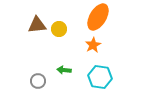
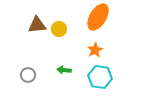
orange star: moved 2 px right, 5 px down
gray circle: moved 10 px left, 6 px up
